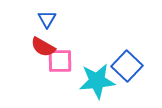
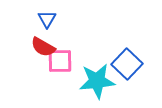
blue square: moved 2 px up
